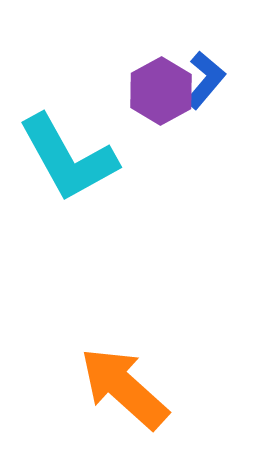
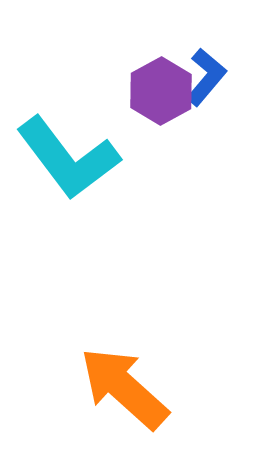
blue L-shape: moved 1 px right, 3 px up
cyan L-shape: rotated 8 degrees counterclockwise
